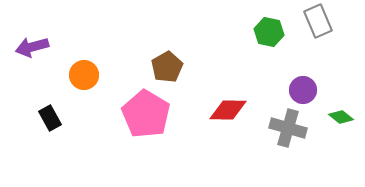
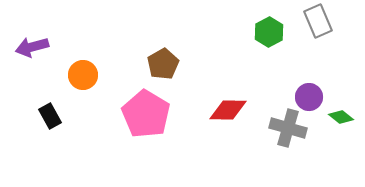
green hexagon: rotated 20 degrees clockwise
brown pentagon: moved 4 px left, 3 px up
orange circle: moved 1 px left
purple circle: moved 6 px right, 7 px down
black rectangle: moved 2 px up
